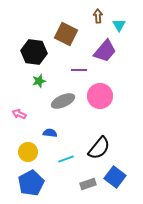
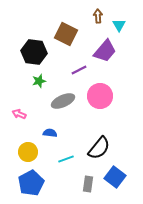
purple line: rotated 28 degrees counterclockwise
gray rectangle: rotated 63 degrees counterclockwise
